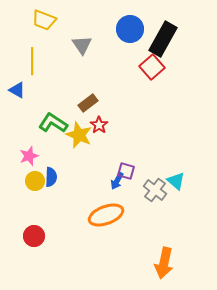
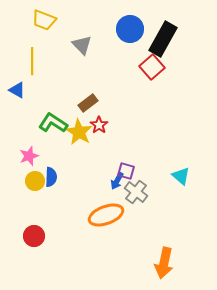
gray triangle: rotated 10 degrees counterclockwise
yellow star: moved 3 px up; rotated 8 degrees clockwise
cyan triangle: moved 5 px right, 5 px up
gray cross: moved 19 px left, 2 px down
